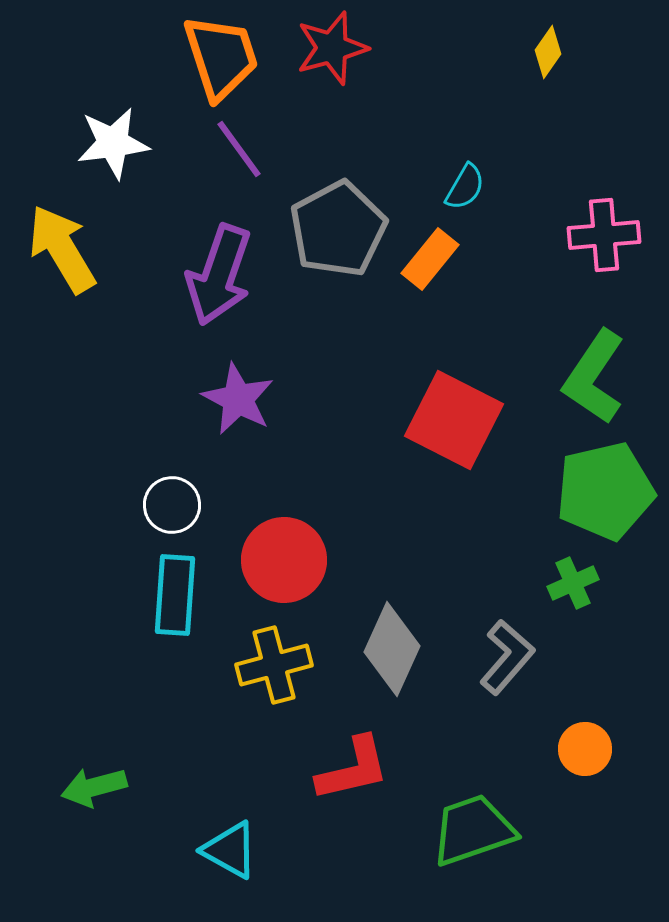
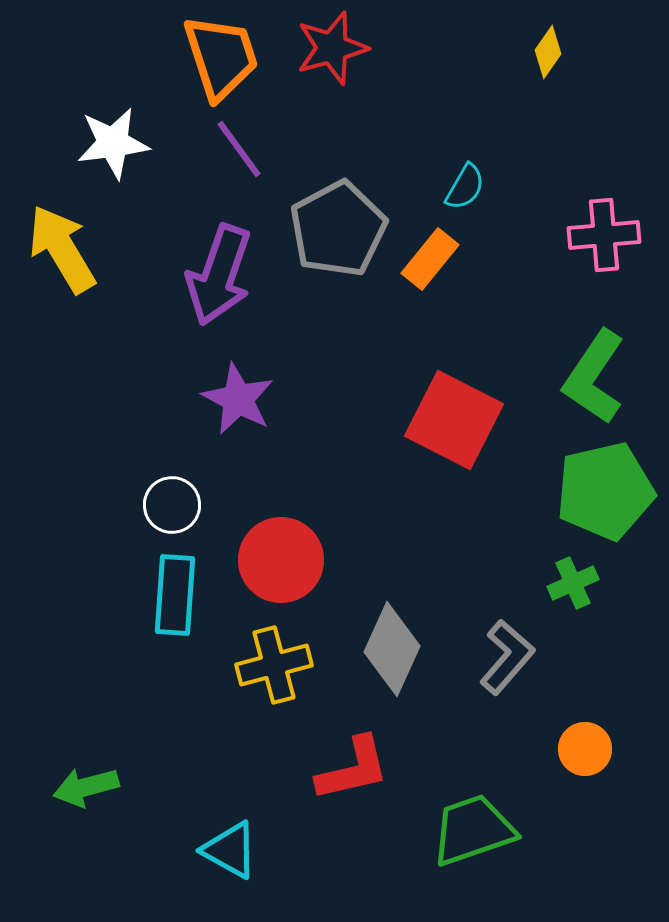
red circle: moved 3 px left
green arrow: moved 8 px left
